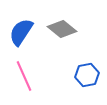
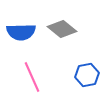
blue semicircle: rotated 124 degrees counterclockwise
pink line: moved 8 px right, 1 px down
